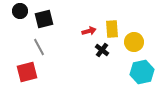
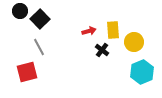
black square: moved 4 px left; rotated 30 degrees counterclockwise
yellow rectangle: moved 1 px right, 1 px down
cyan hexagon: rotated 10 degrees counterclockwise
